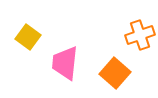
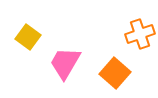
orange cross: moved 1 px up
pink trapezoid: rotated 24 degrees clockwise
